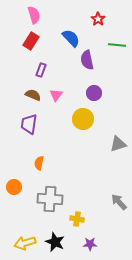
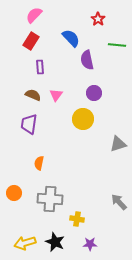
pink semicircle: rotated 120 degrees counterclockwise
purple rectangle: moved 1 px left, 3 px up; rotated 24 degrees counterclockwise
orange circle: moved 6 px down
